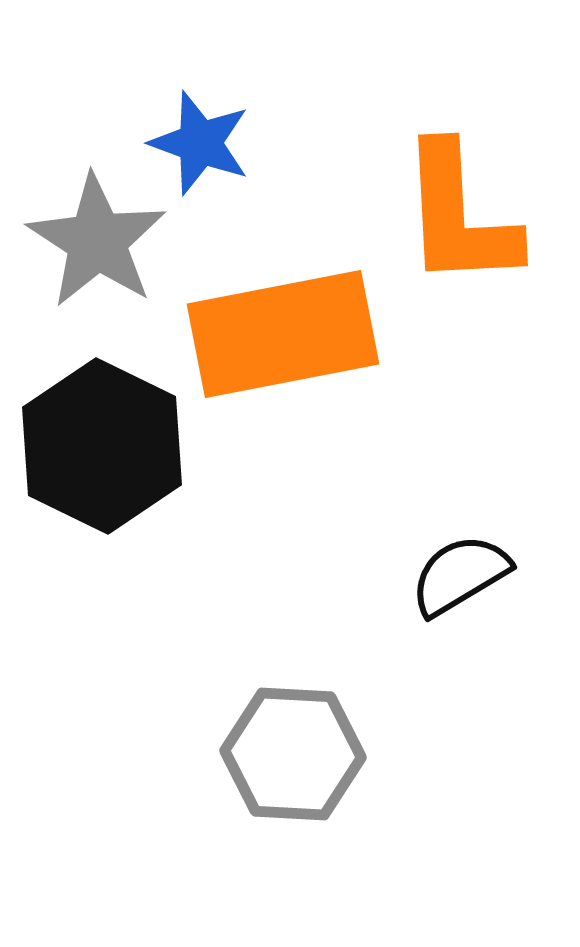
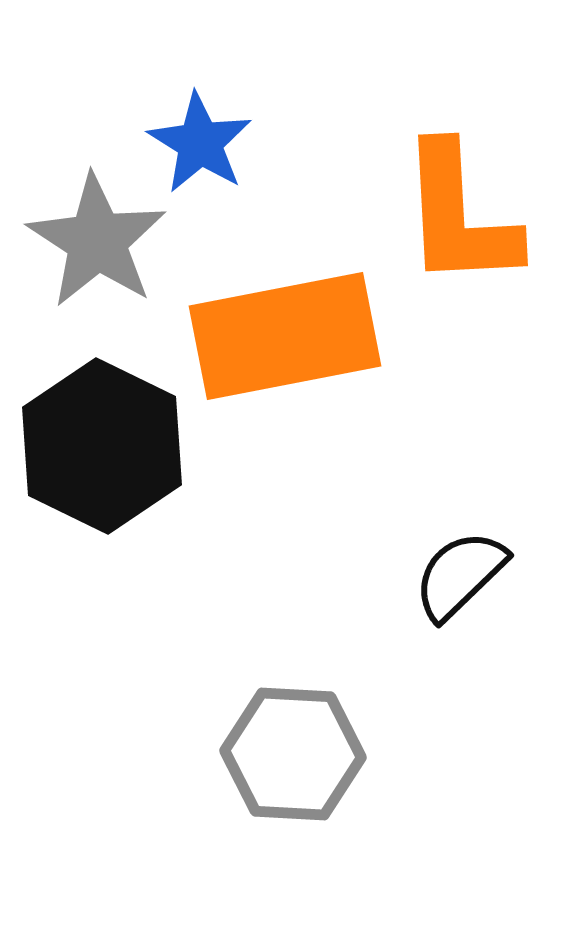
blue star: rotated 12 degrees clockwise
orange rectangle: moved 2 px right, 2 px down
black semicircle: rotated 13 degrees counterclockwise
